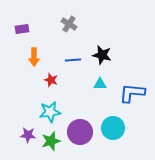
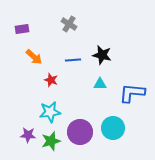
orange arrow: rotated 48 degrees counterclockwise
